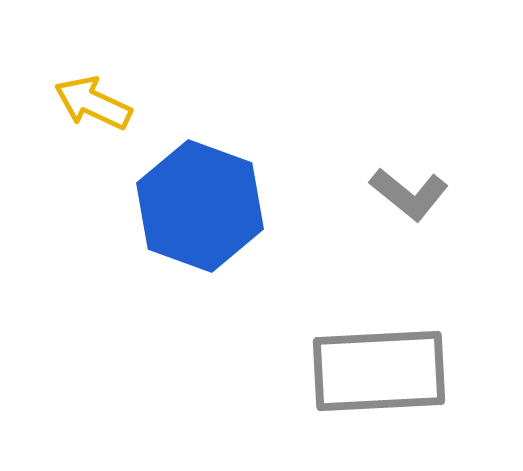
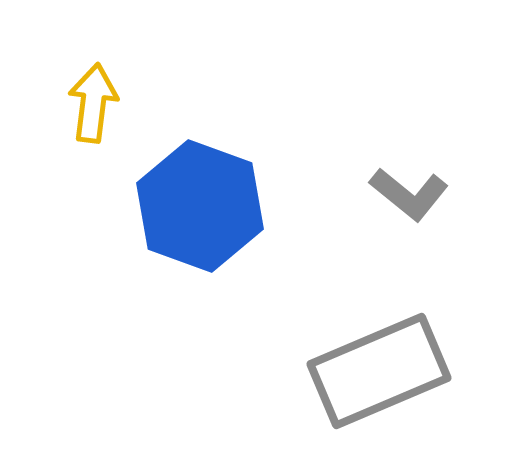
yellow arrow: rotated 72 degrees clockwise
gray rectangle: rotated 20 degrees counterclockwise
